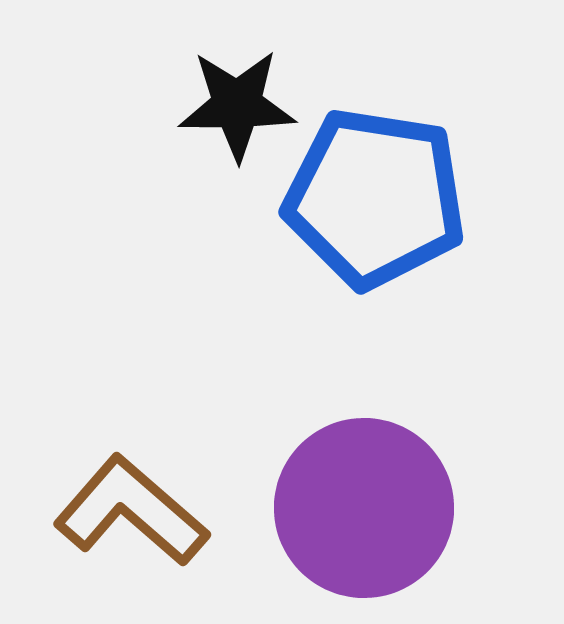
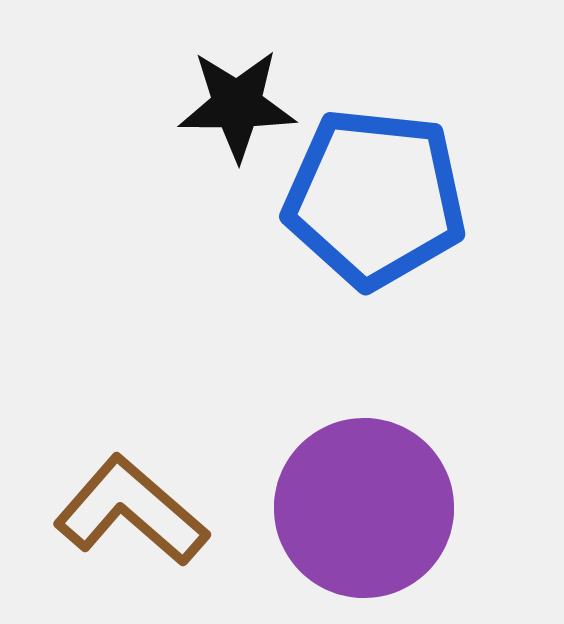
blue pentagon: rotated 3 degrees counterclockwise
